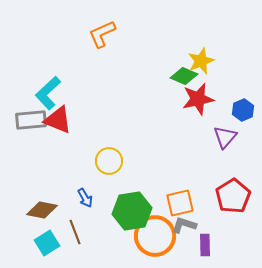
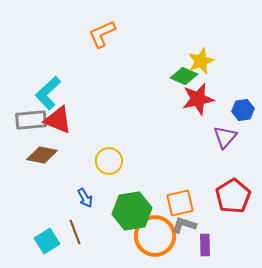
blue hexagon: rotated 15 degrees clockwise
brown diamond: moved 55 px up
cyan square: moved 2 px up
